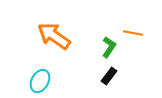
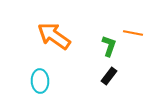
green L-shape: moved 1 px up; rotated 15 degrees counterclockwise
cyan ellipse: rotated 30 degrees counterclockwise
